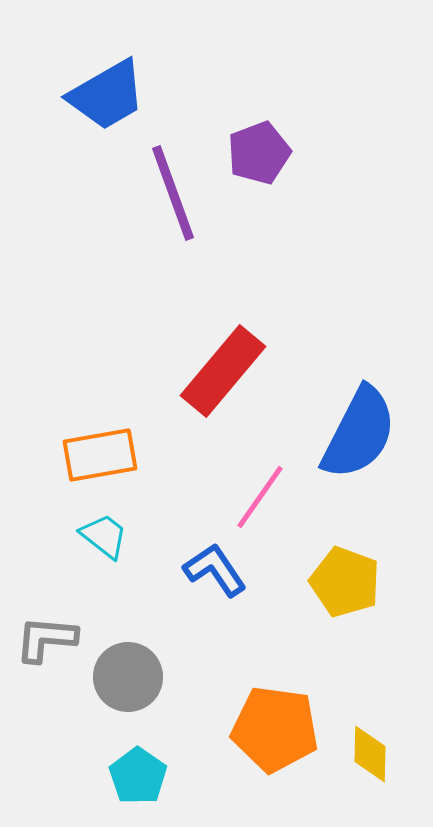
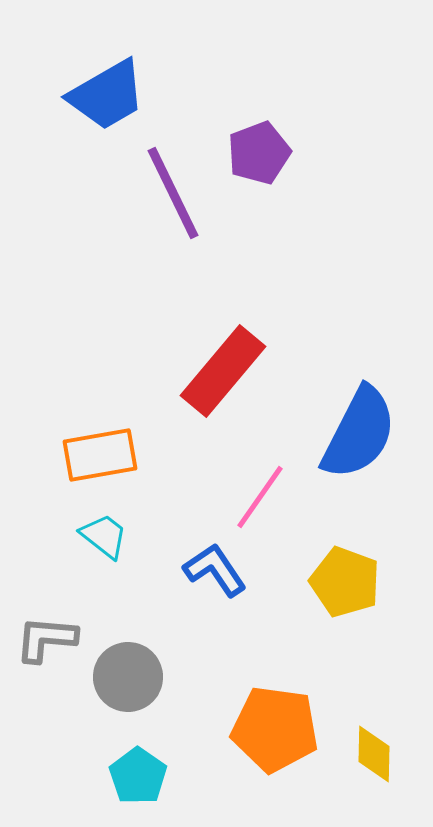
purple line: rotated 6 degrees counterclockwise
yellow diamond: moved 4 px right
